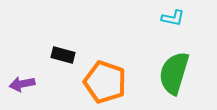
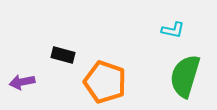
cyan L-shape: moved 12 px down
green semicircle: moved 11 px right, 3 px down
purple arrow: moved 2 px up
